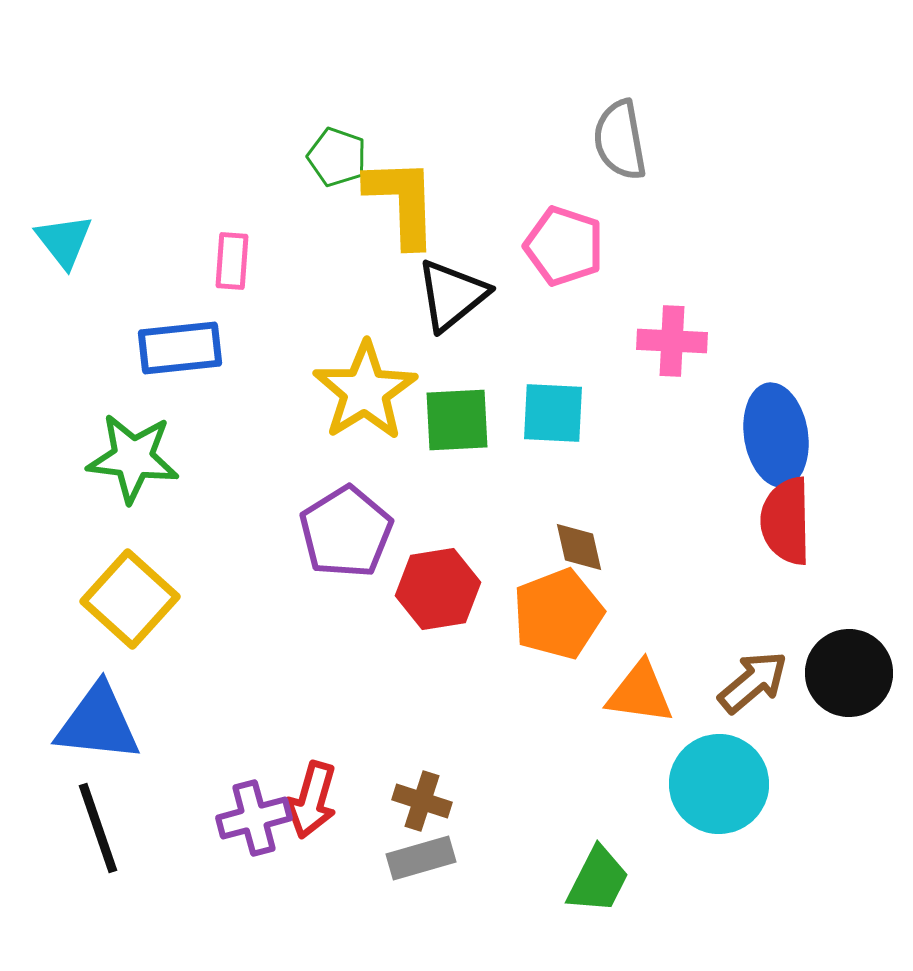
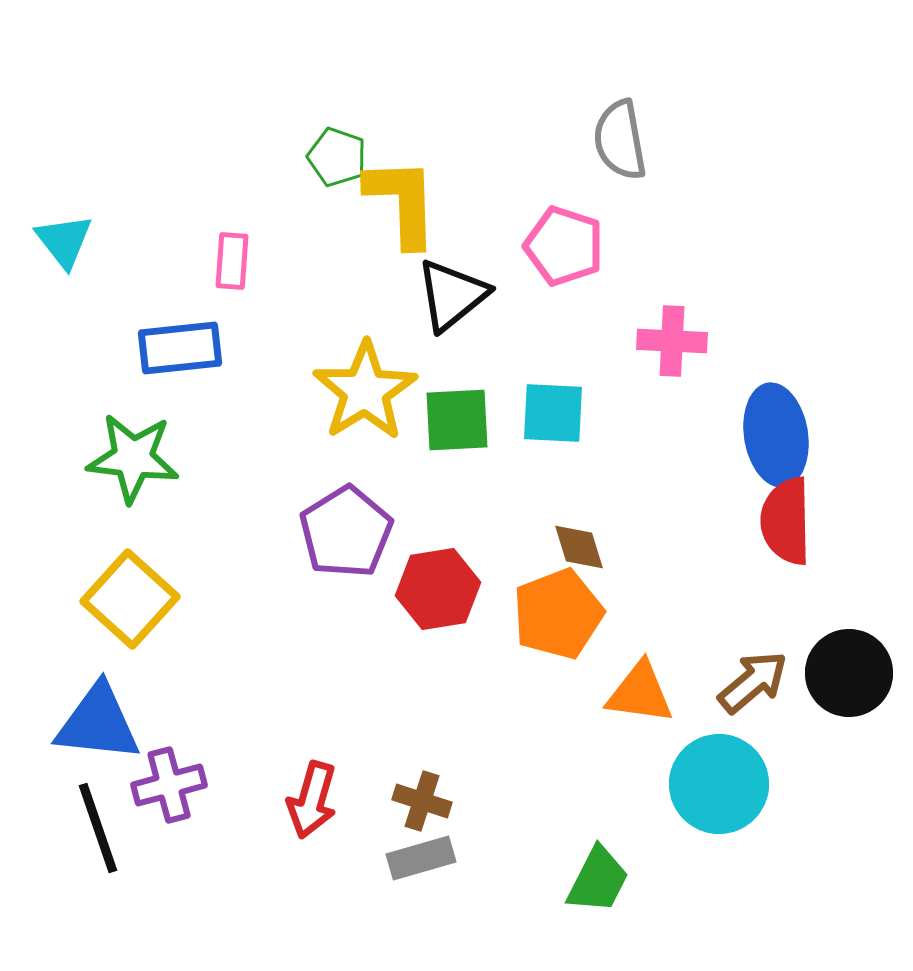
brown diamond: rotated 4 degrees counterclockwise
purple cross: moved 85 px left, 33 px up
